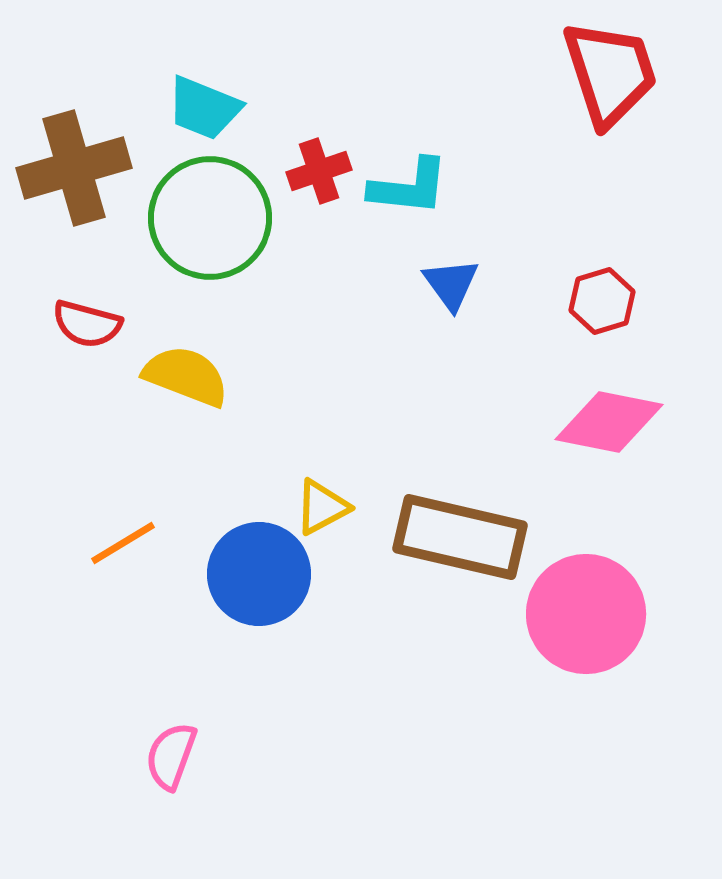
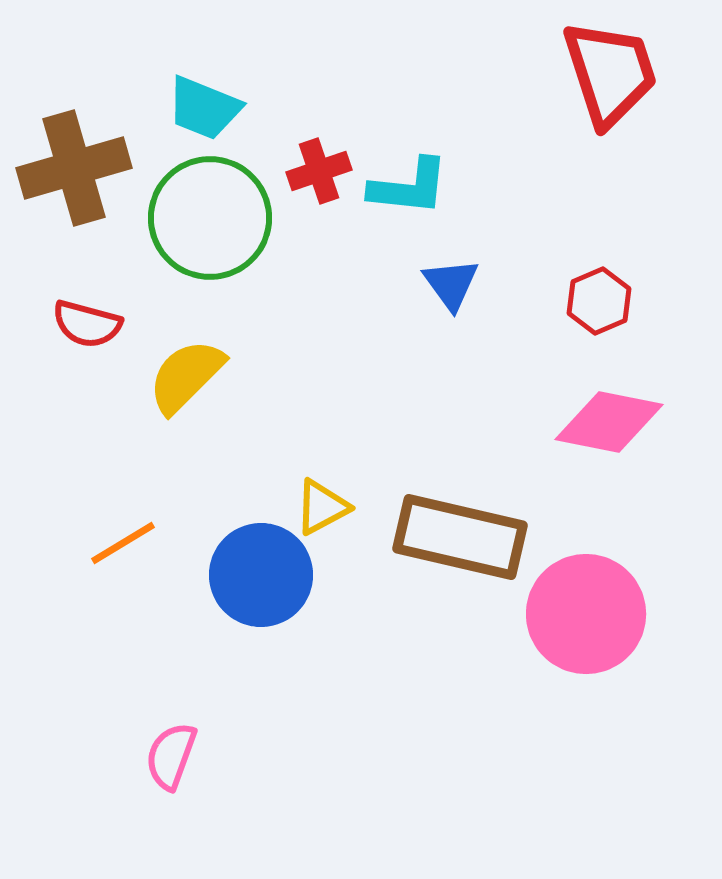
red hexagon: moved 3 px left; rotated 6 degrees counterclockwise
yellow semicircle: rotated 66 degrees counterclockwise
blue circle: moved 2 px right, 1 px down
